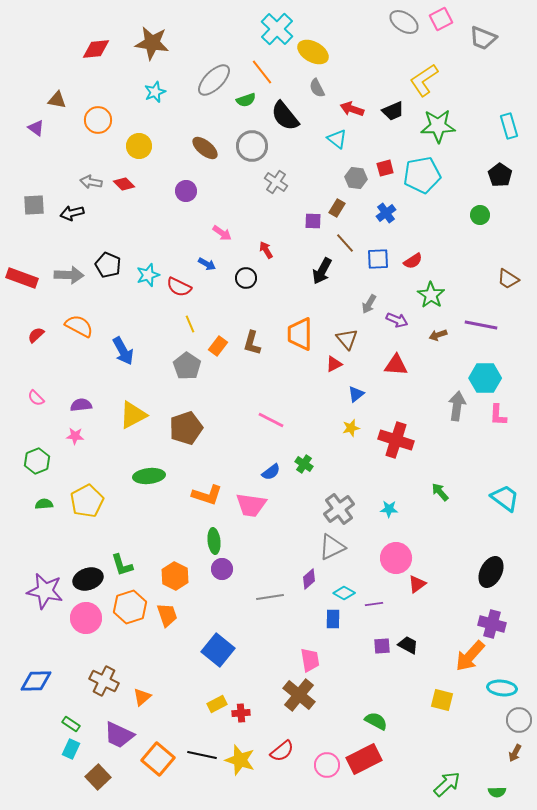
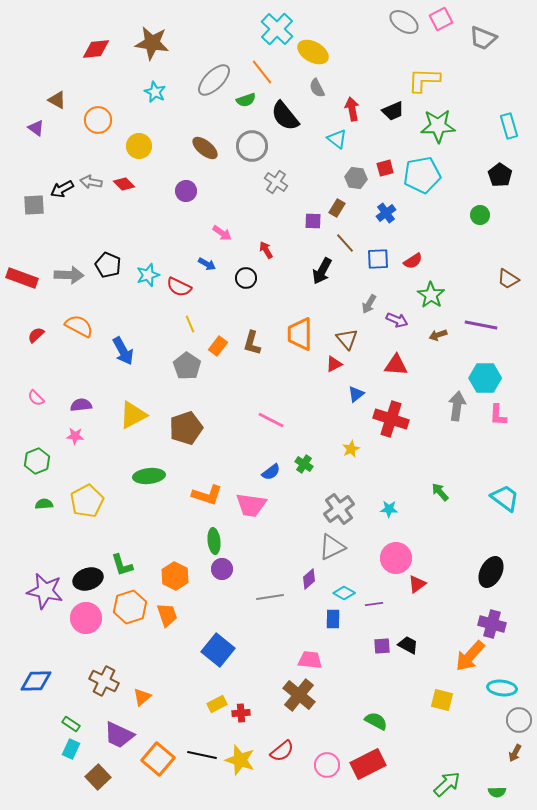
yellow L-shape at (424, 80): rotated 36 degrees clockwise
cyan star at (155, 92): rotated 25 degrees counterclockwise
brown triangle at (57, 100): rotated 18 degrees clockwise
red arrow at (352, 109): rotated 60 degrees clockwise
black arrow at (72, 213): moved 10 px left, 24 px up; rotated 15 degrees counterclockwise
yellow star at (351, 428): moved 21 px down; rotated 12 degrees counterclockwise
red cross at (396, 440): moved 5 px left, 21 px up
pink trapezoid at (310, 660): rotated 75 degrees counterclockwise
red rectangle at (364, 759): moved 4 px right, 5 px down
